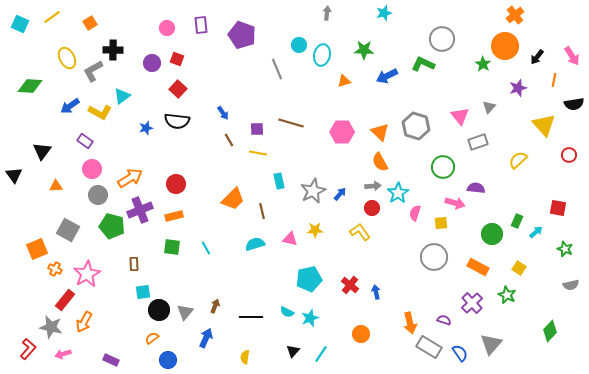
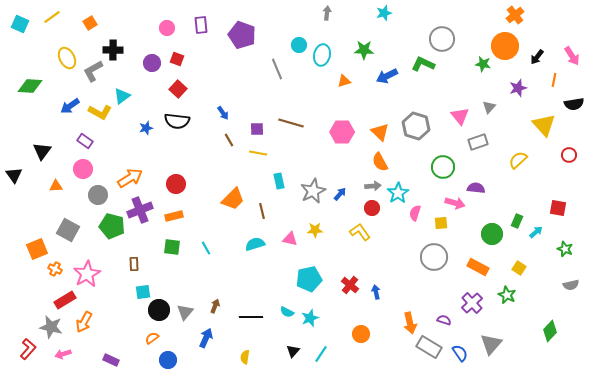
green star at (483, 64): rotated 21 degrees counterclockwise
pink circle at (92, 169): moved 9 px left
red rectangle at (65, 300): rotated 20 degrees clockwise
